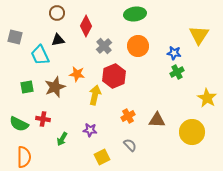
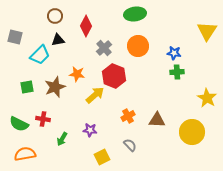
brown circle: moved 2 px left, 3 px down
yellow triangle: moved 8 px right, 4 px up
gray cross: moved 2 px down
cyan trapezoid: rotated 110 degrees counterclockwise
green cross: rotated 24 degrees clockwise
red hexagon: rotated 15 degrees counterclockwise
yellow arrow: rotated 36 degrees clockwise
orange semicircle: moved 1 px right, 3 px up; rotated 100 degrees counterclockwise
